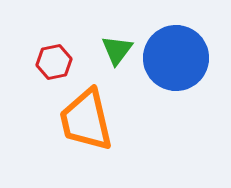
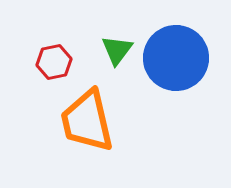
orange trapezoid: moved 1 px right, 1 px down
